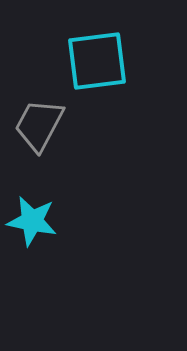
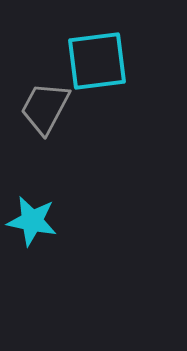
gray trapezoid: moved 6 px right, 17 px up
